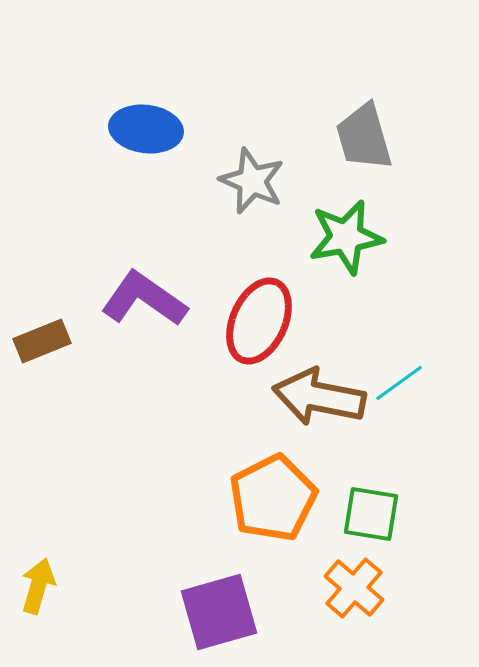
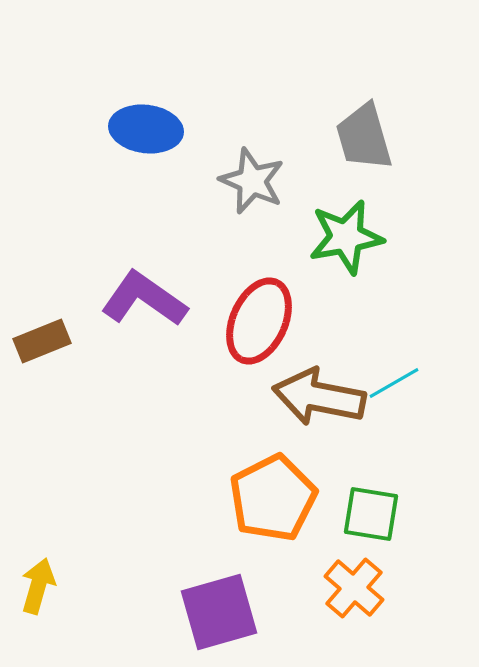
cyan line: moved 5 px left; rotated 6 degrees clockwise
